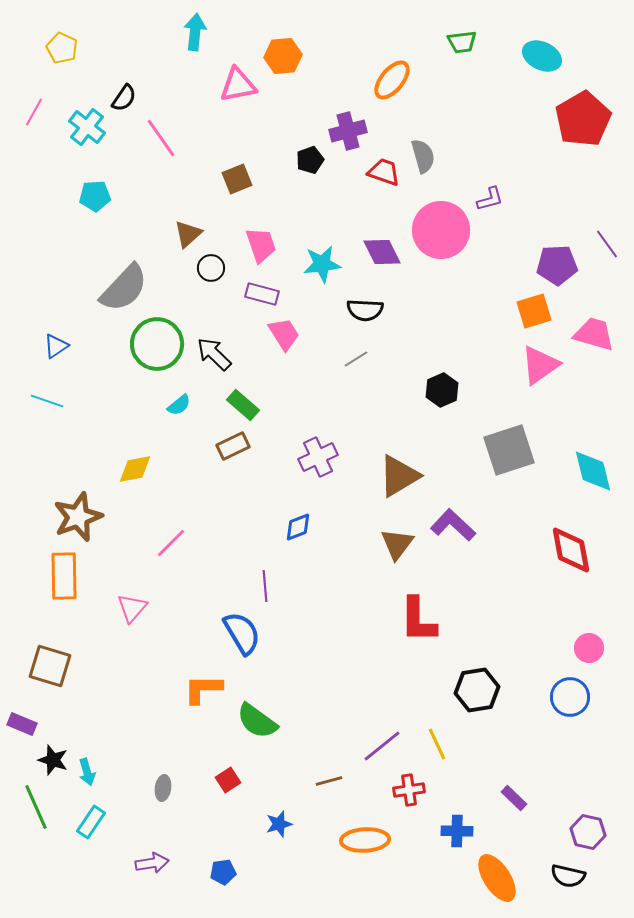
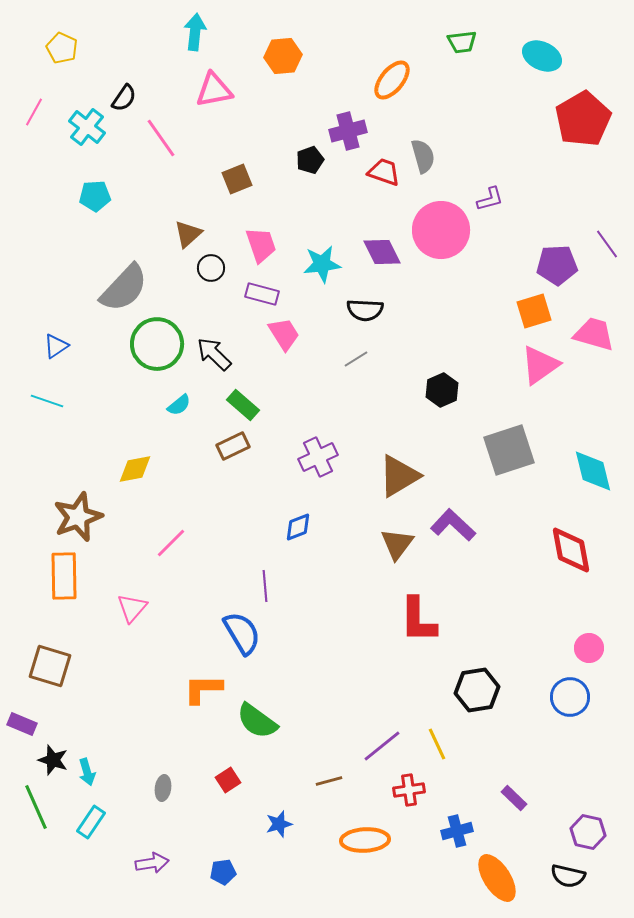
pink triangle at (238, 85): moved 24 px left, 5 px down
blue cross at (457, 831): rotated 16 degrees counterclockwise
